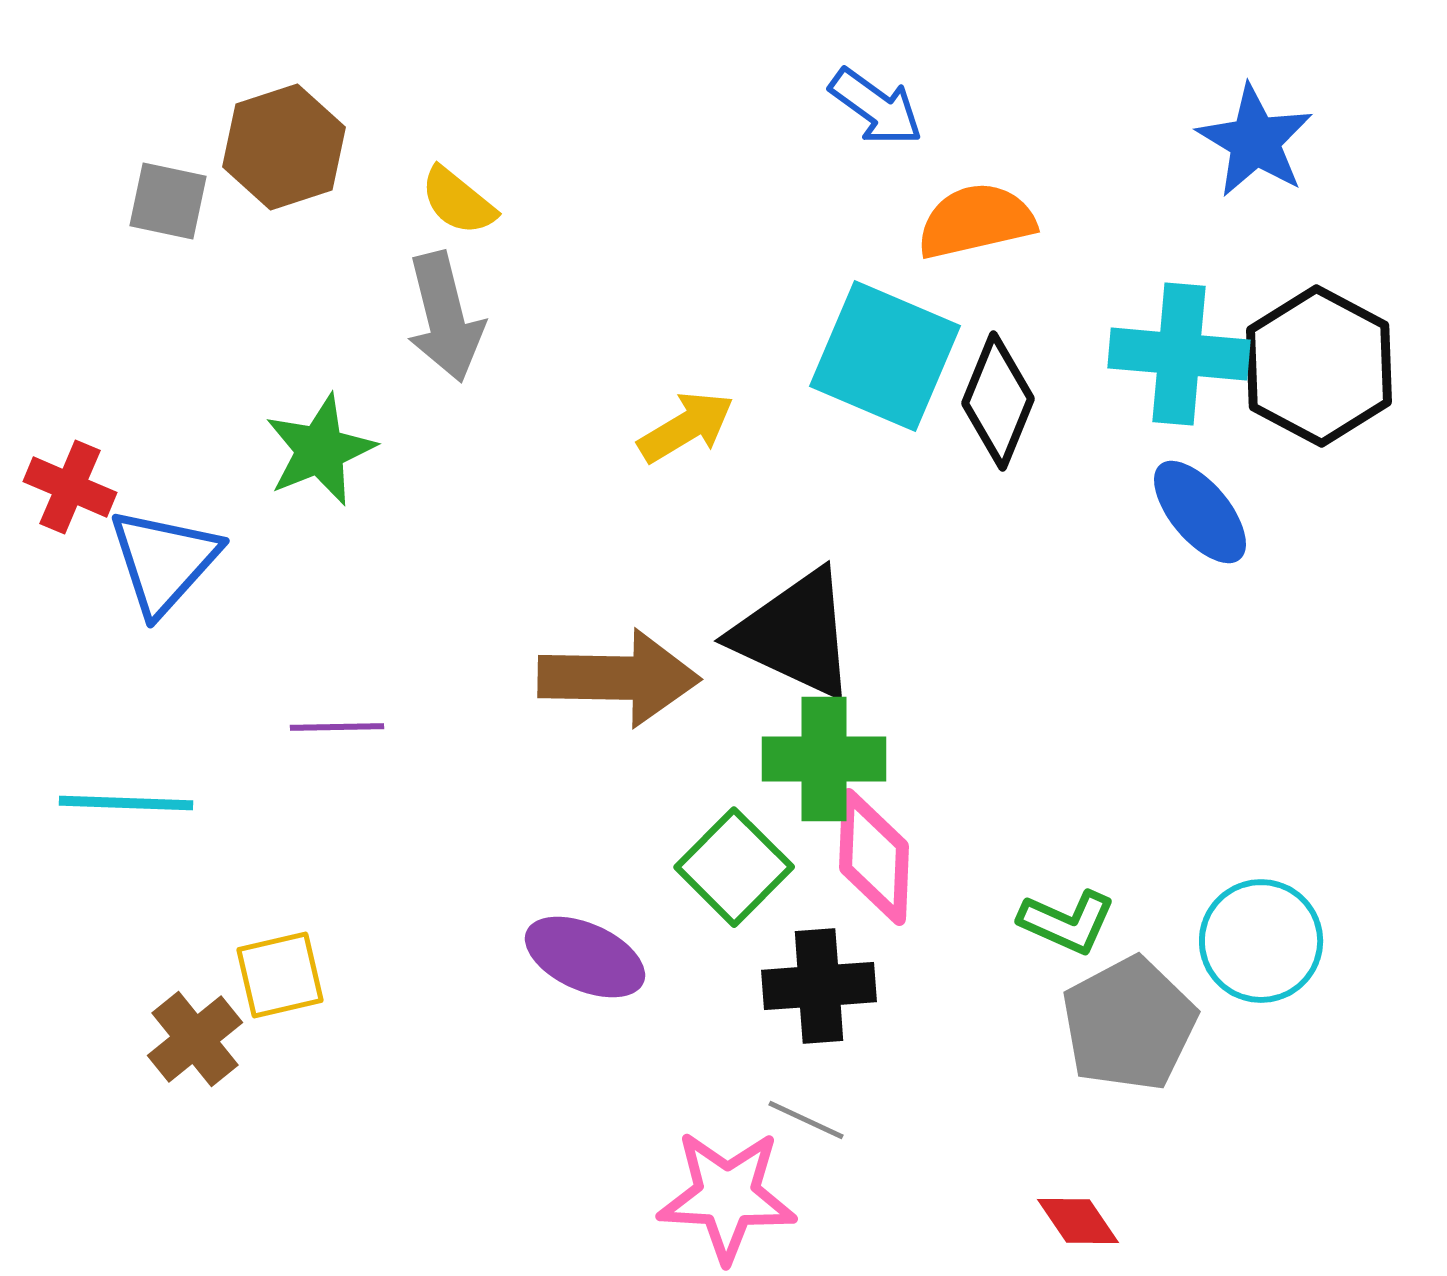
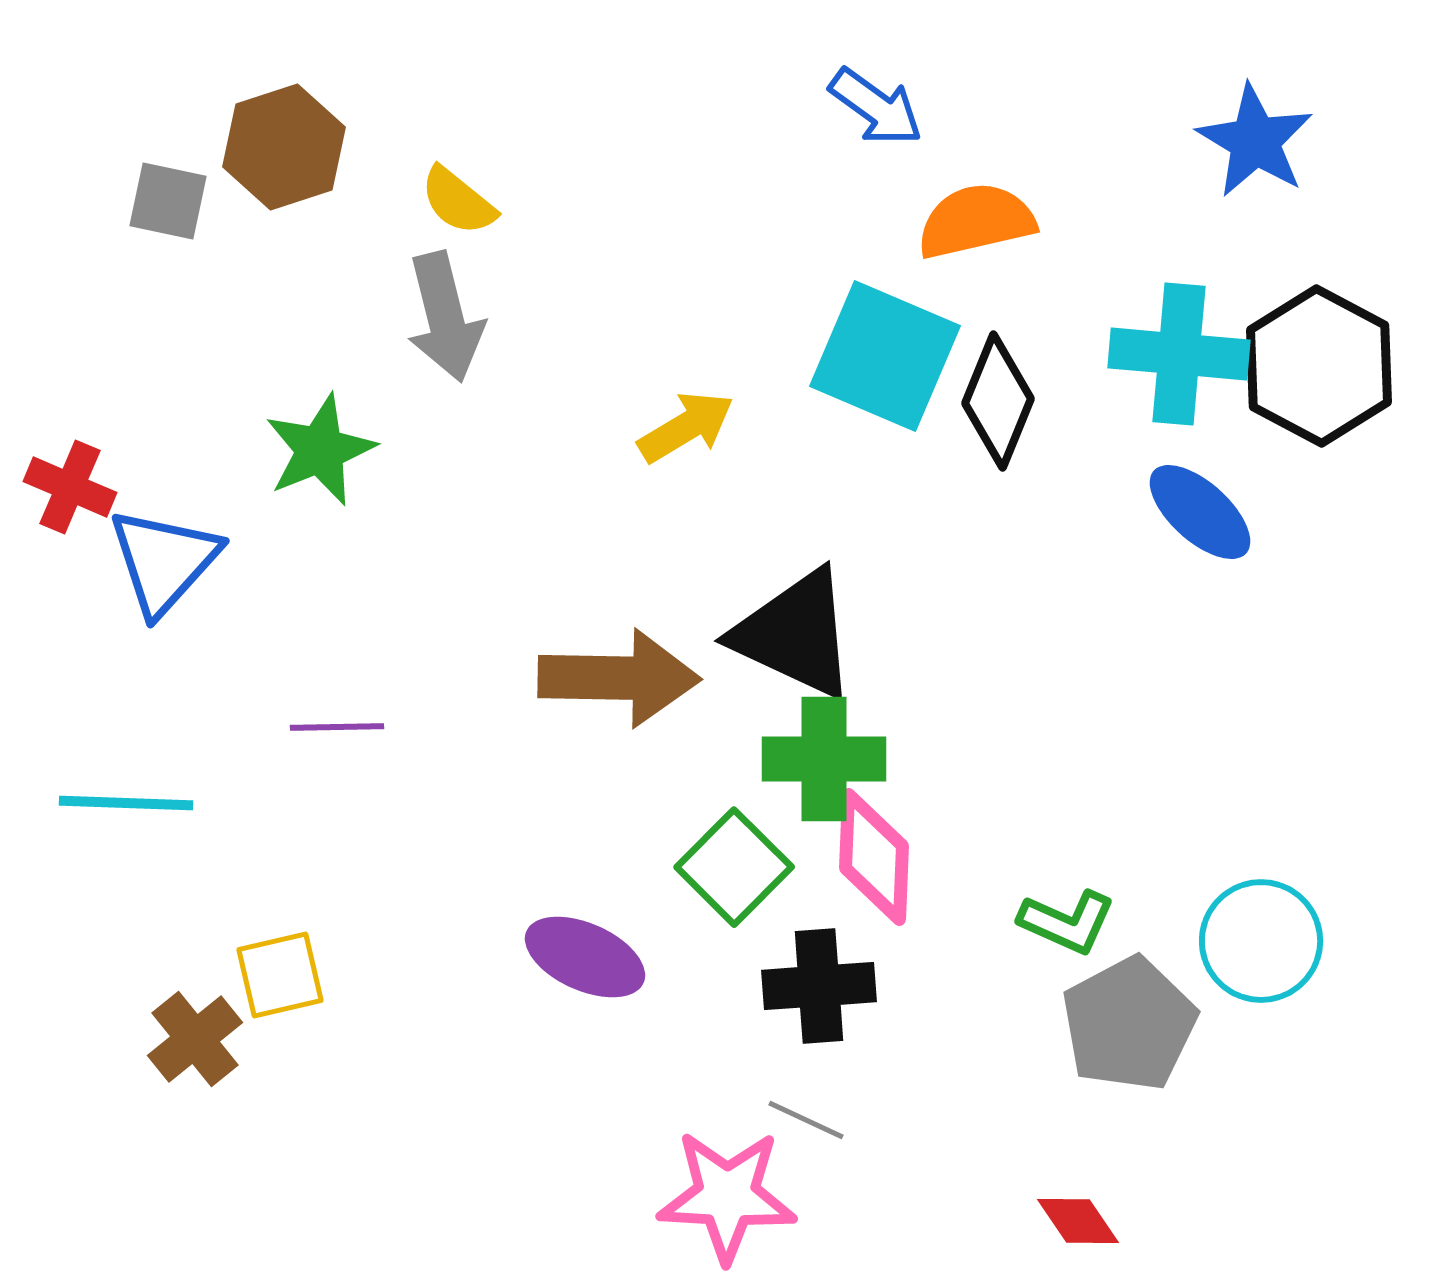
blue ellipse: rotated 8 degrees counterclockwise
